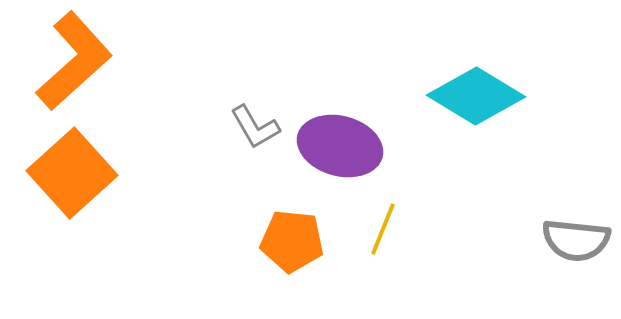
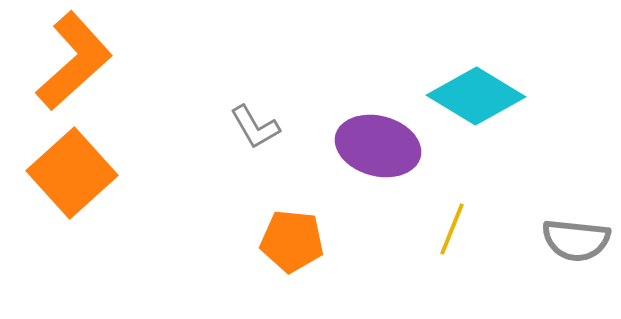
purple ellipse: moved 38 px right
yellow line: moved 69 px right
